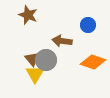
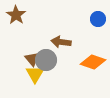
brown star: moved 12 px left; rotated 12 degrees clockwise
blue circle: moved 10 px right, 6 px up
brown arrow: moved 1 px left, 1 px down
